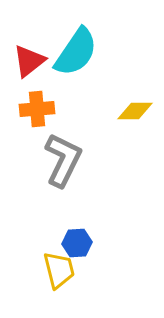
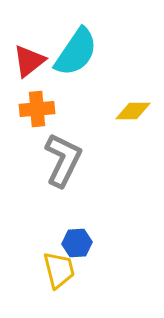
yellow diamond: moved 2 px left
